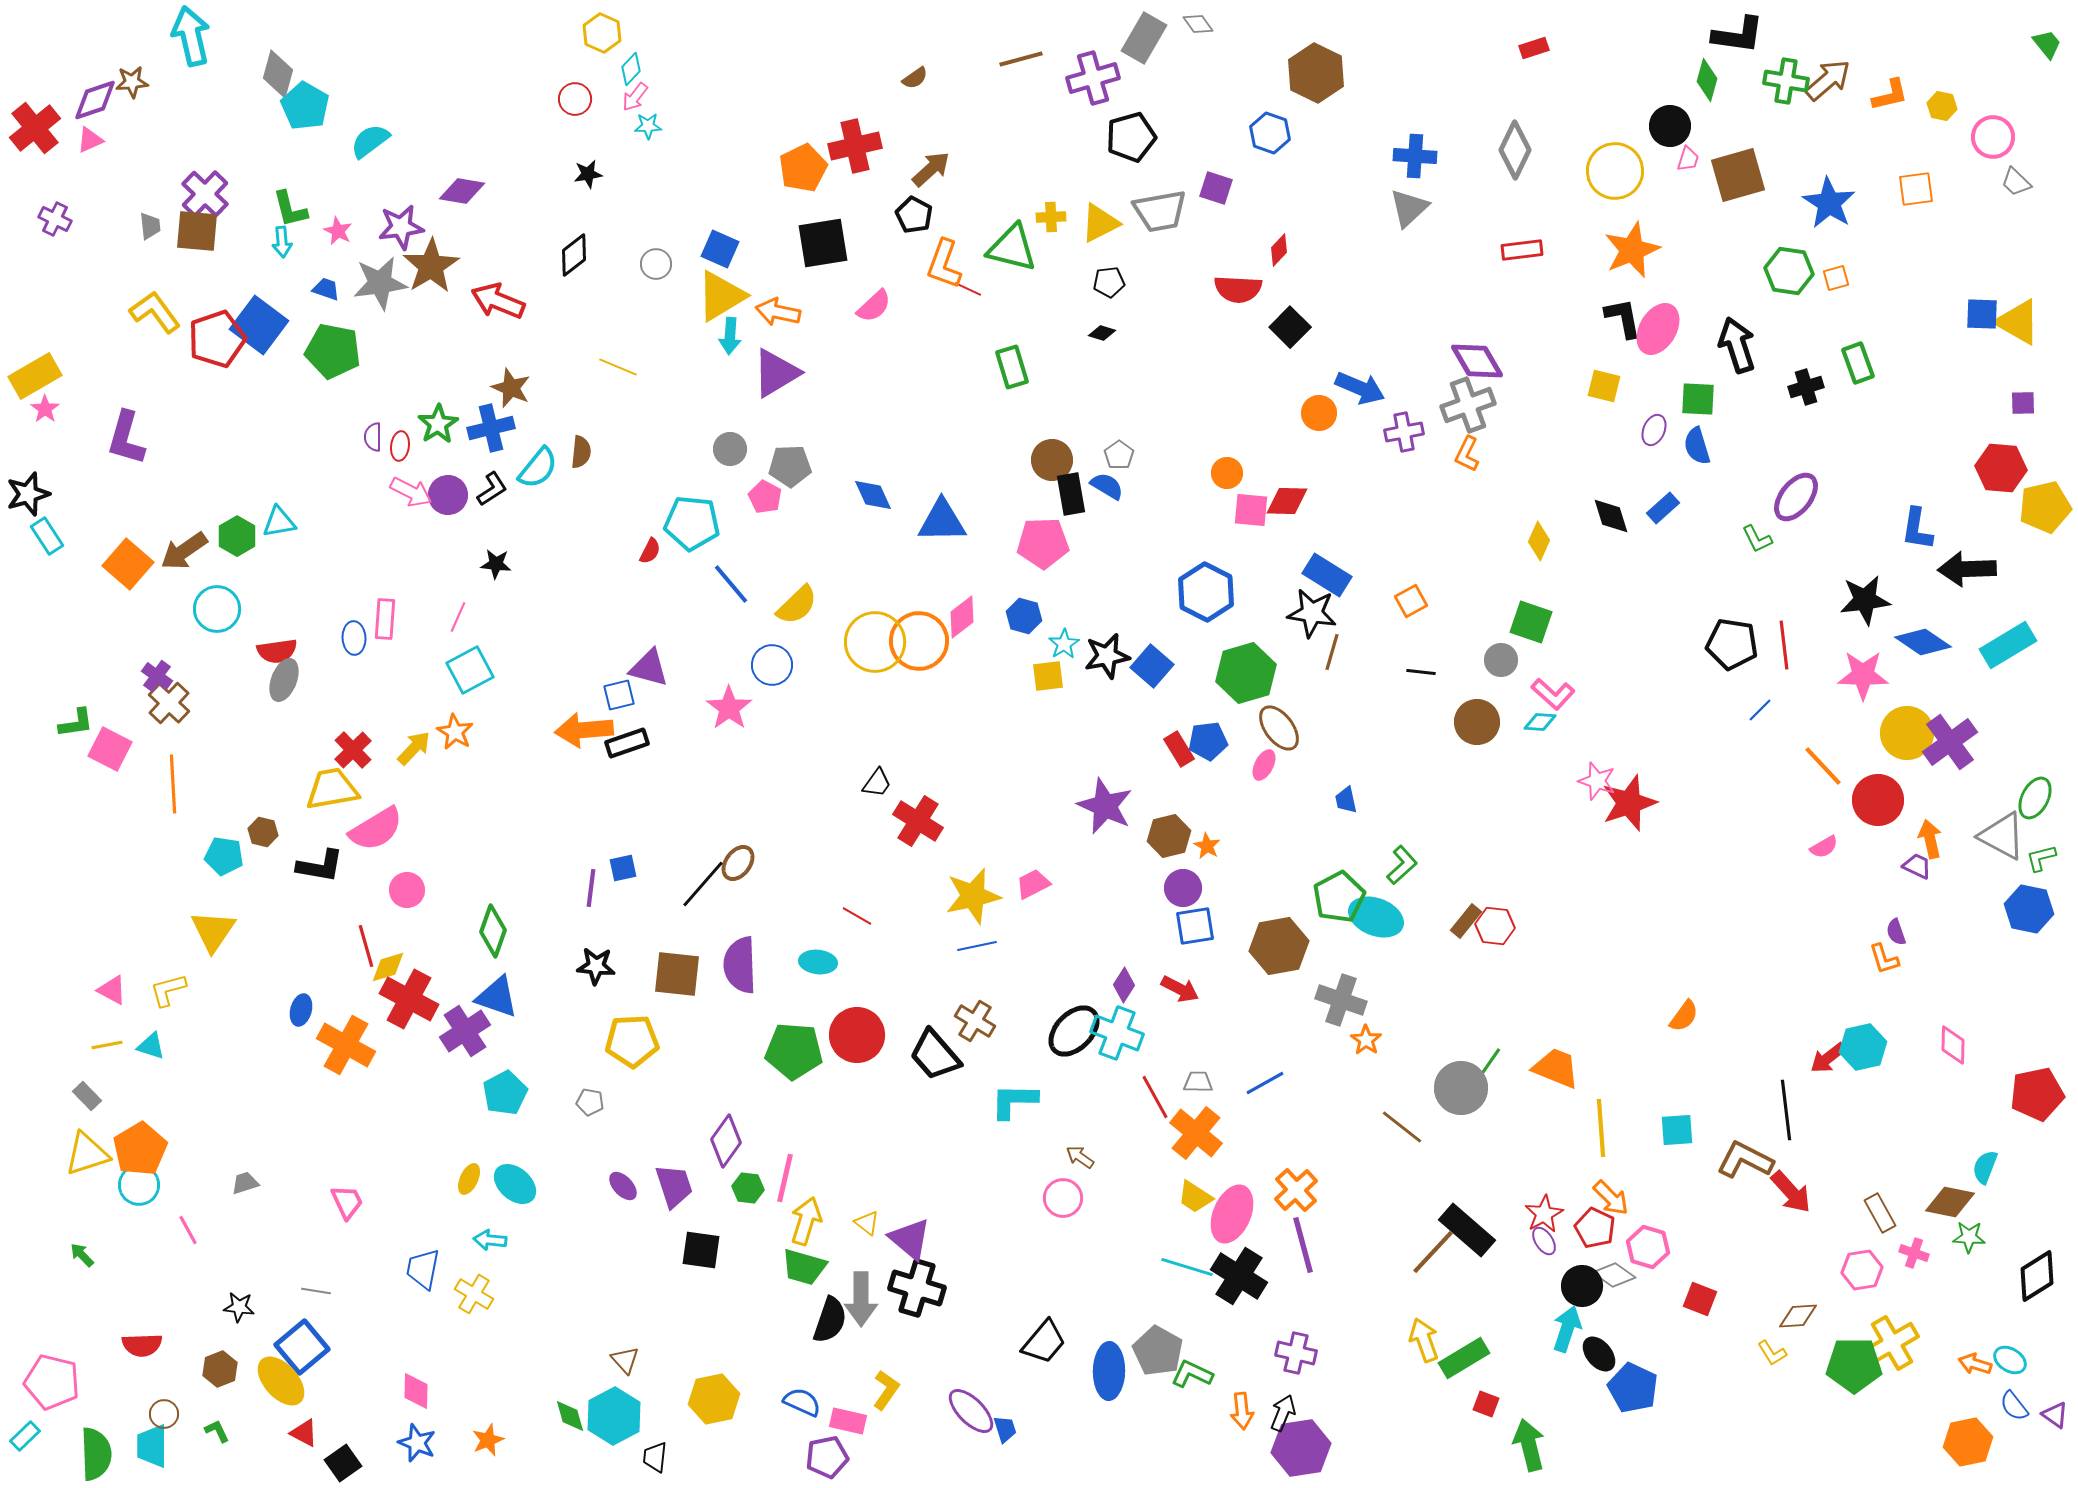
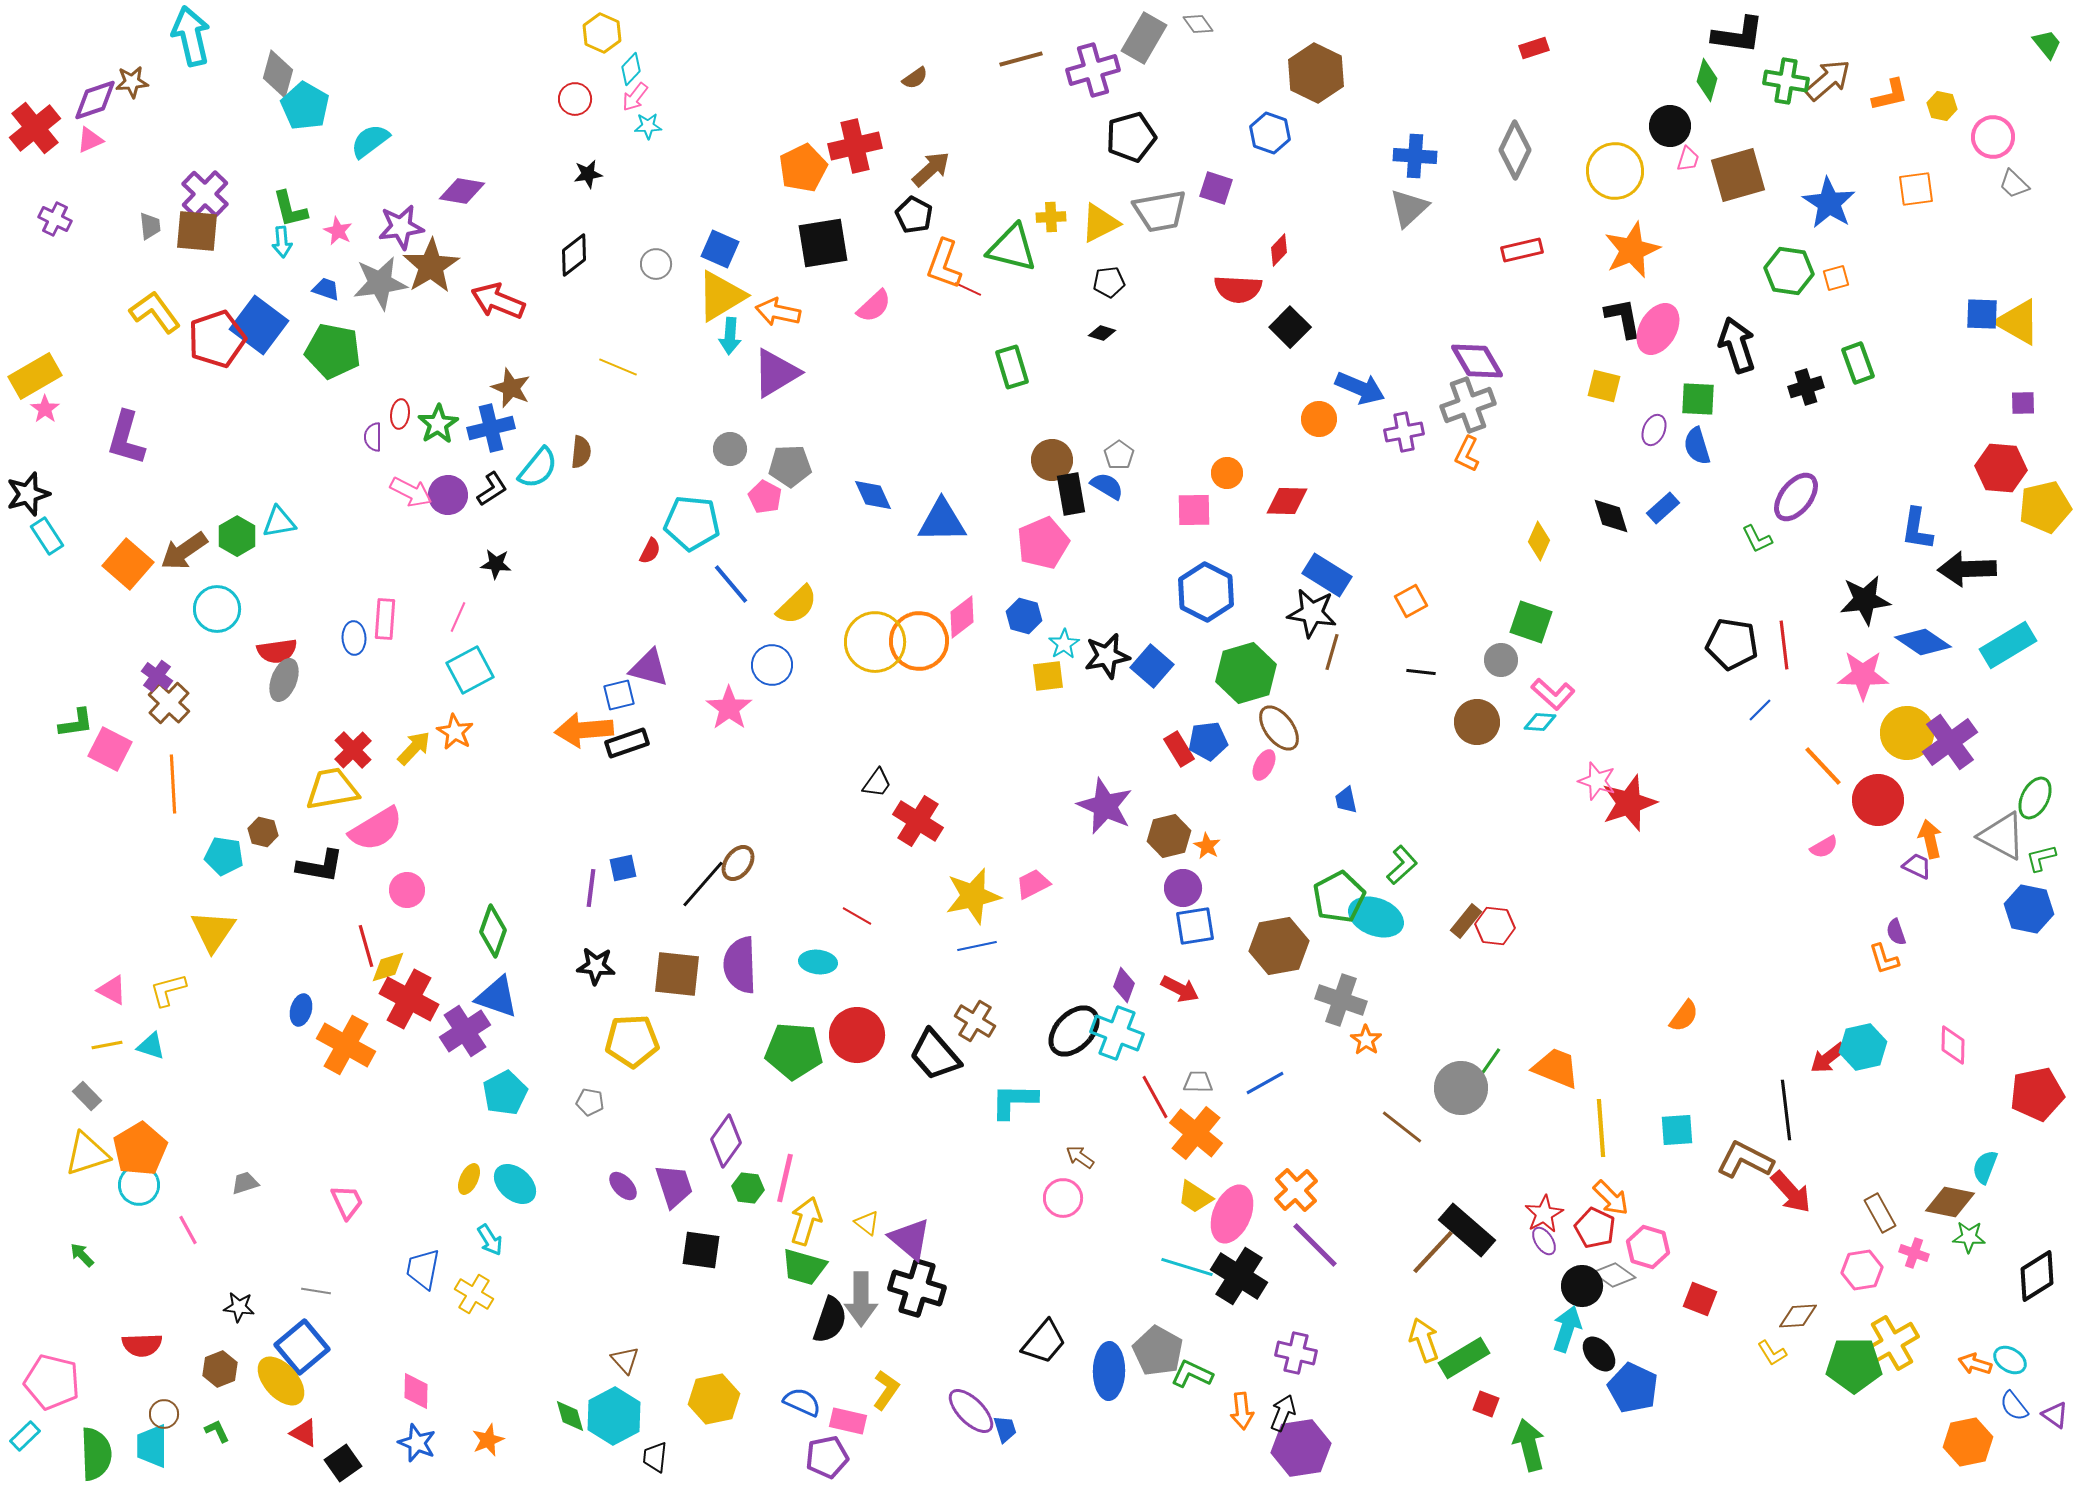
purple cross at (1093, 78): moved 8 px up
gray trapezoid at (2016, 182): moved 2 px left, 2 px down
red rectangle at (1522, 250): rotated 6 degrees counterclockwise
orange circle at (1319, 413): moved 6 px down
red ellipse at (400, 446): moved 32 px up
pink square at (1251, 510): moved 57 px left; rotated 6 degrees counterclockwise
pink pentagon at (1043, 543): rotated 21 degrees counterclockwise
purple diamond at (1124, 985): rotated 12 degrees counterclockwise
cyan arrow at (490, 1240): rotated 128 degrees counterclockwise
purple line at (1303, 1245): moved 12 px right; rotated 30 degrees counterclockwise
